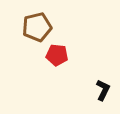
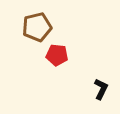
black L-shape: moved 2 px left, 1 px up
